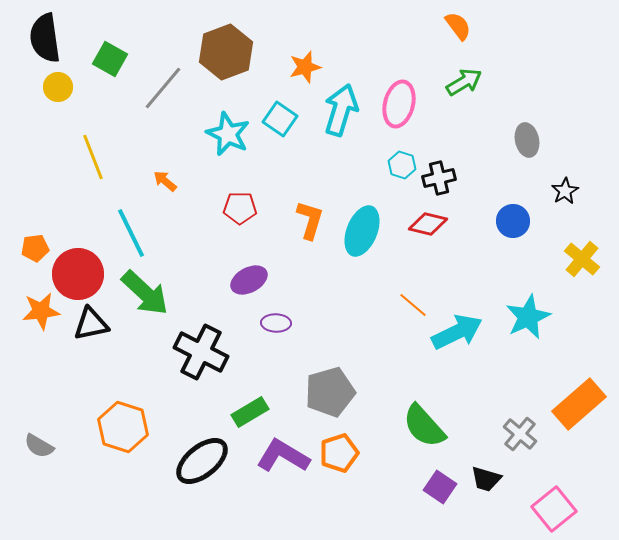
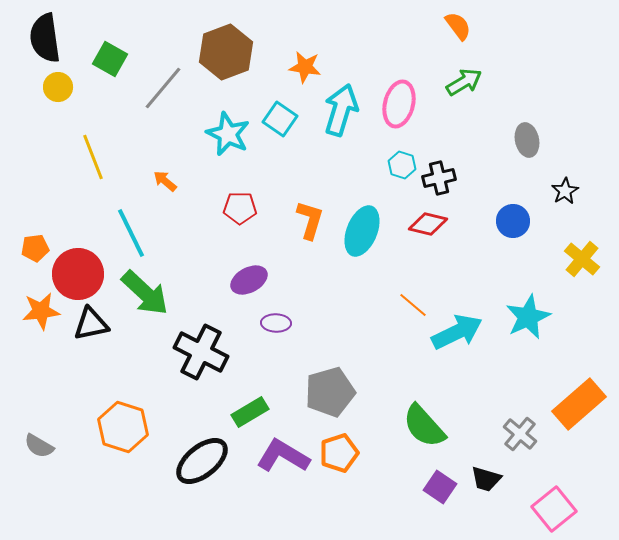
orange star at (305, 67): rotated 24 degrees clockwise
